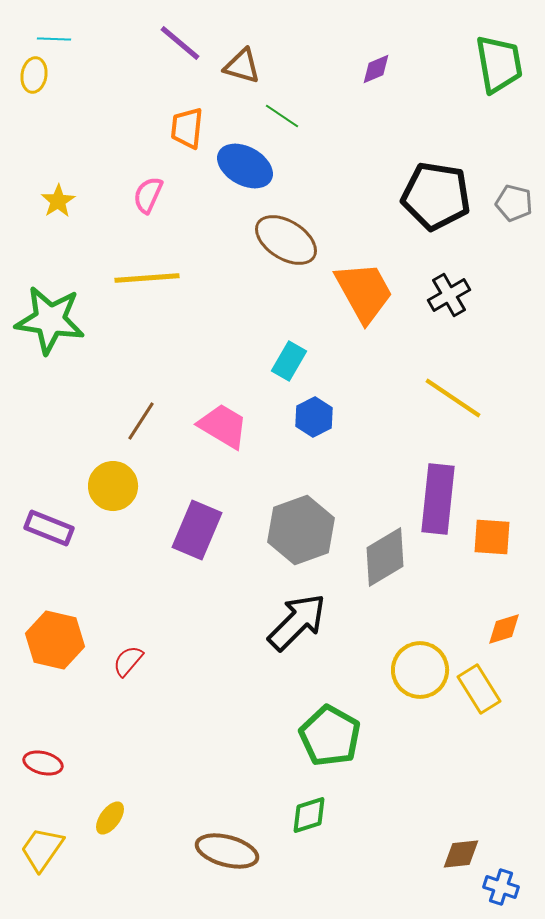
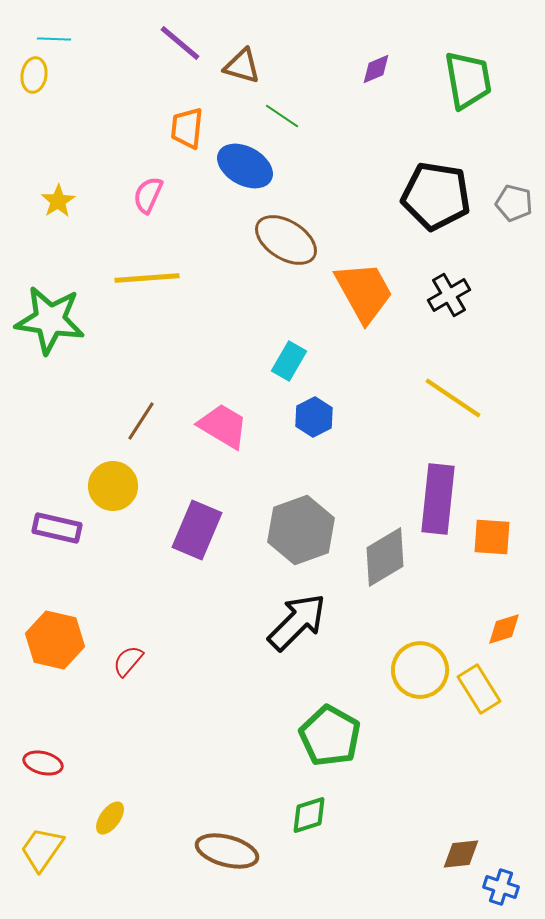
green trapezoid at (499, 64): moved 31 px left, 16 px down
purple rectangle at (49, 528): moved 8 px right; rotated 9 degrees counterclockwise
